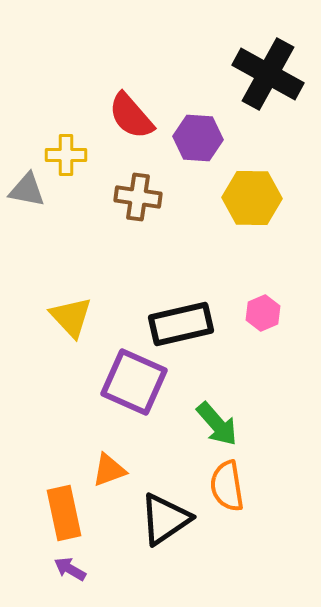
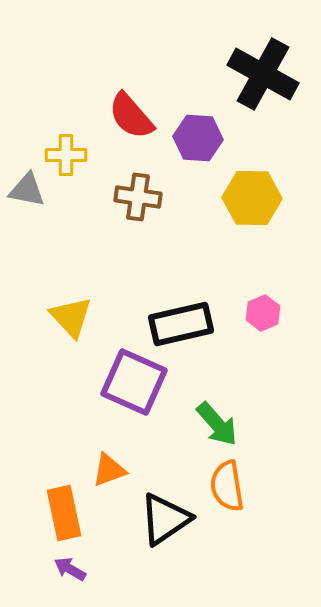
black cross: moved 5 px left
